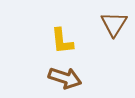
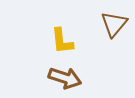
brown triangle: rotated 8 degrees clockwise
